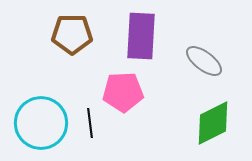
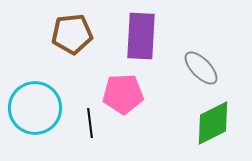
brown pentagon: rotated 6 degrees counterclockwise
gray ellipse: moved 3 px left, 7 px down; rotated 9 degrees clockwise
pink pentagon: moved 2 px down
cyan circle: moved 6 px left, 15 px up
